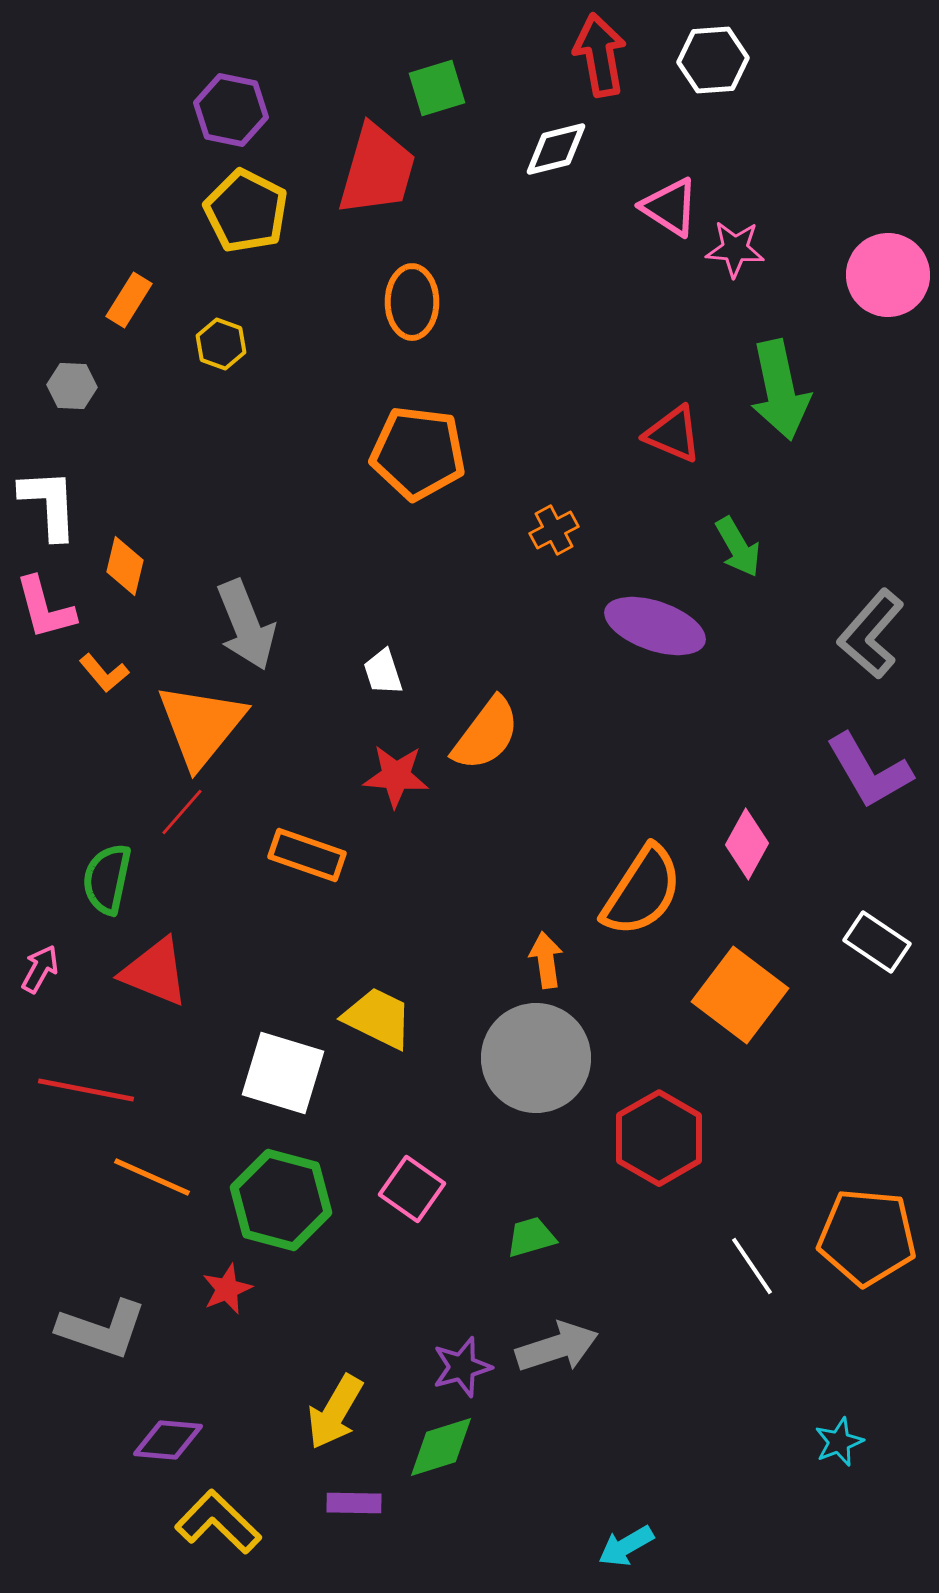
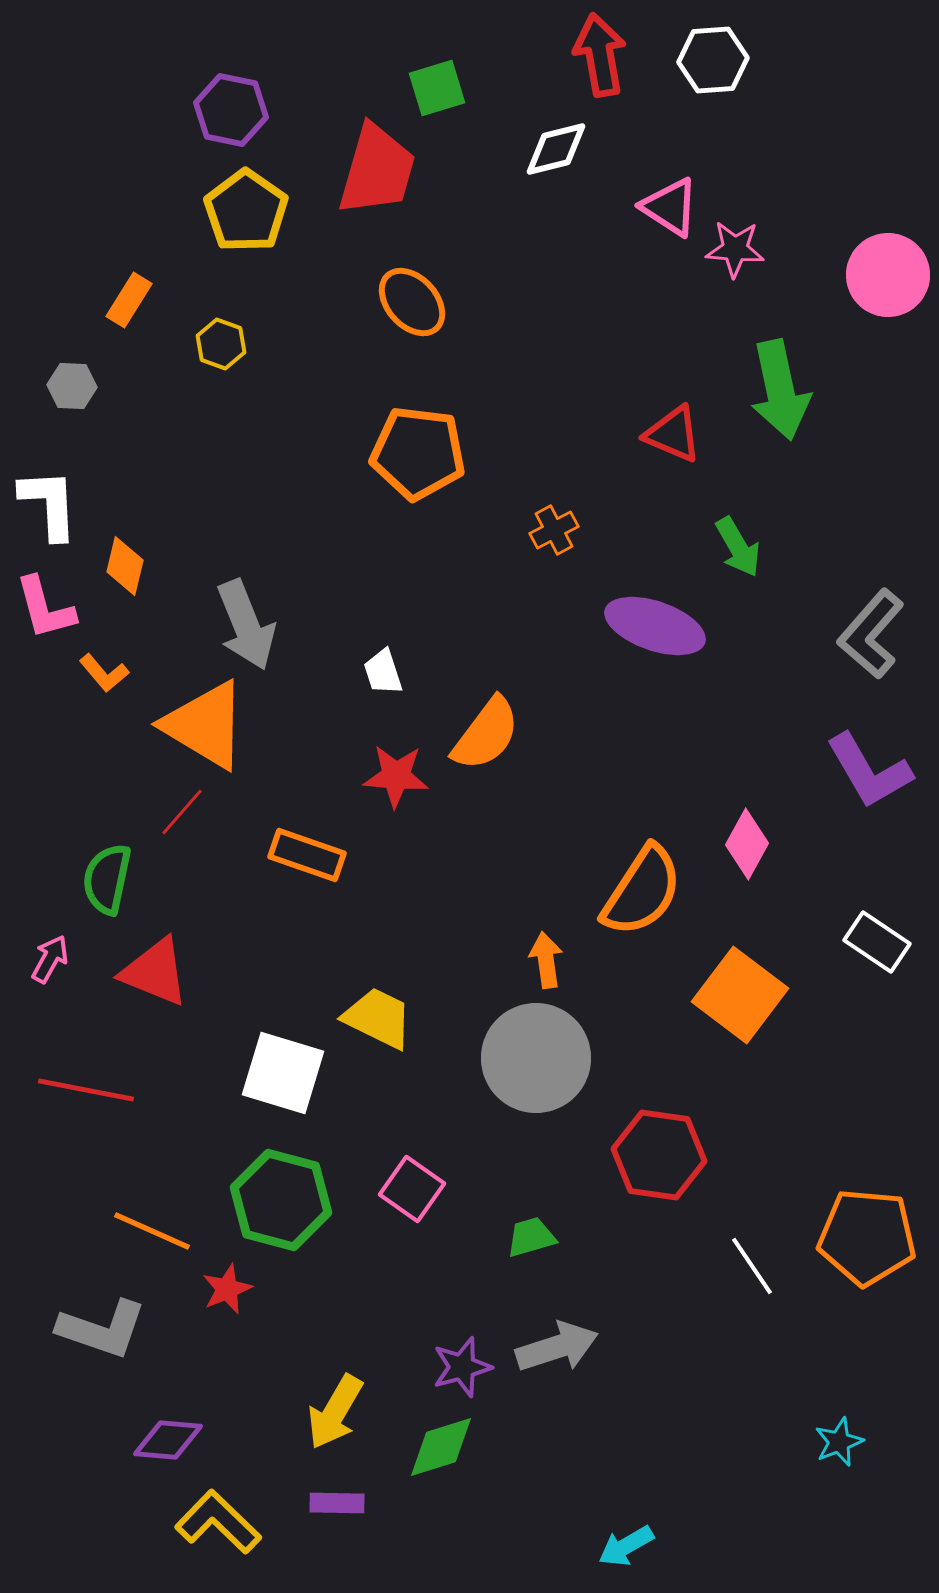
yellow pentagon at (246, 211): rotated 8 degrees clockwise
orange ellipse at (412, 302): rotated 42 degrees counterclockwise
orange triangle at (201, 725): moved 4 px right; rotated 38 degrees counterclockwise
pink arrow at (40, 969): moved 10 px right, 10 px up
red hexagon at (659, 1138): moved 17 px down; rotated 22 degrees counterclockwise
orange line at (152, 1177): moved 54 px down
purple rectangle at (354, 1503): moved 17 px left
